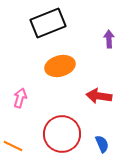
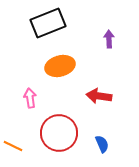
pink arrow: moved 10 px right; rotated 24 degrees counterclockwise
red circle: moved 3 px left, 1 px up
